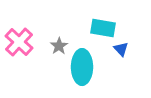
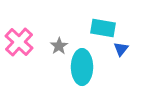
blue triangle: rotated 21 degrees clockwise
